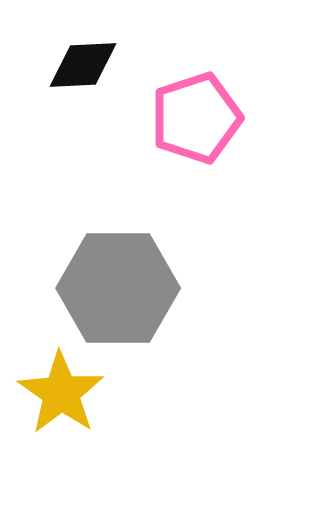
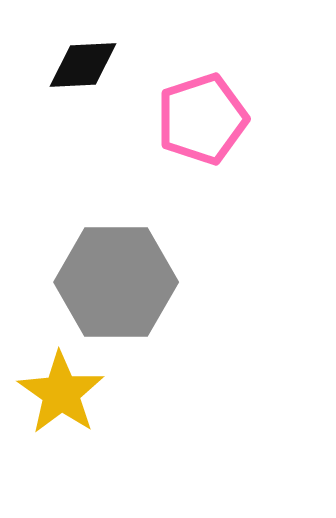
pink pentagon: moved 6 px right, 1 px down
gray hexagon: moved 2 px left, 6 px up
